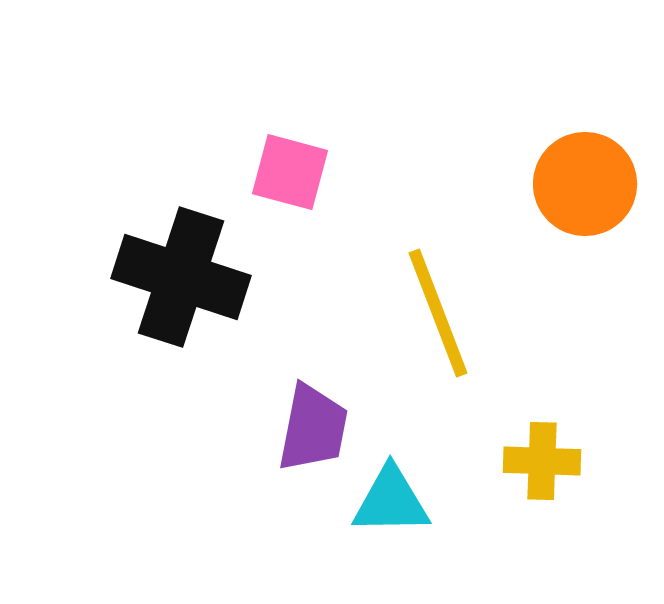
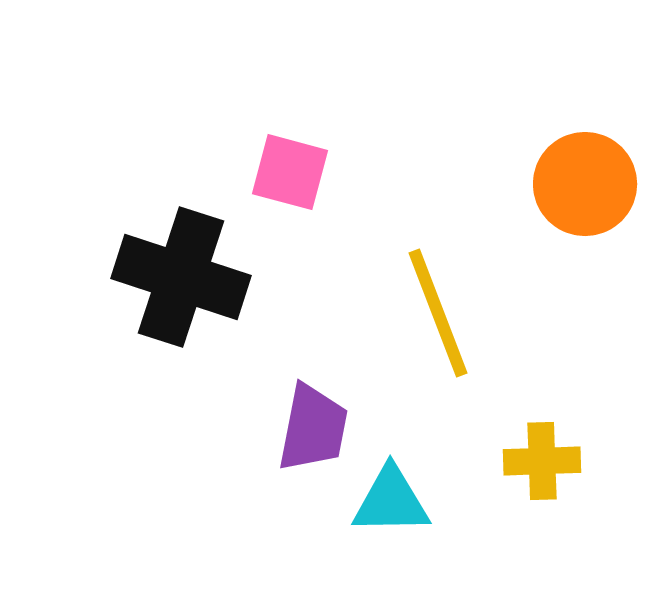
yellow cross: rotated 4 degrees counterclockwise
